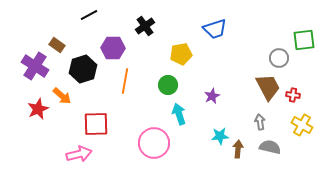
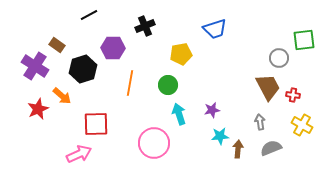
black cross: rotated 12 degrees clockwise
orange line: moved 5 px right, 2 px down
purple star: moved 14 px down; rotated 14 degrees clockwise
gray semicircle: moved 1 px right, 1 px down; rotated 35 degrees counterclockwise
pink arrow: rotated 10 degrees counterclockwise
